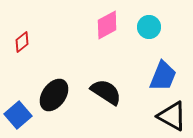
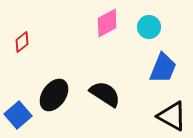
pink diamond: moved 2 px up
blue trapezoid: moved 8 px up
black semicircle: moved 1 px left, 2 px down
